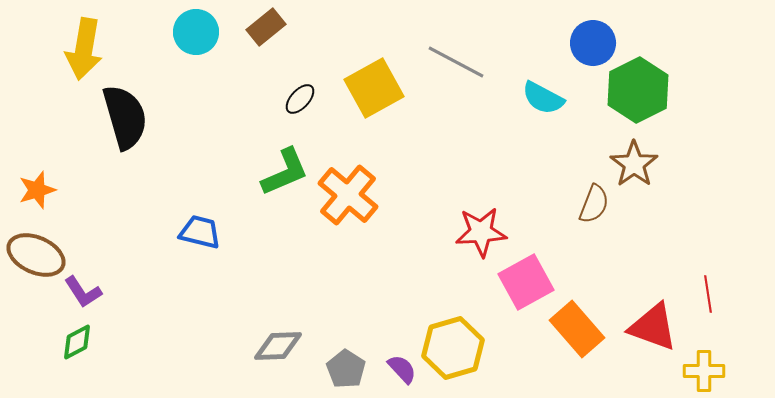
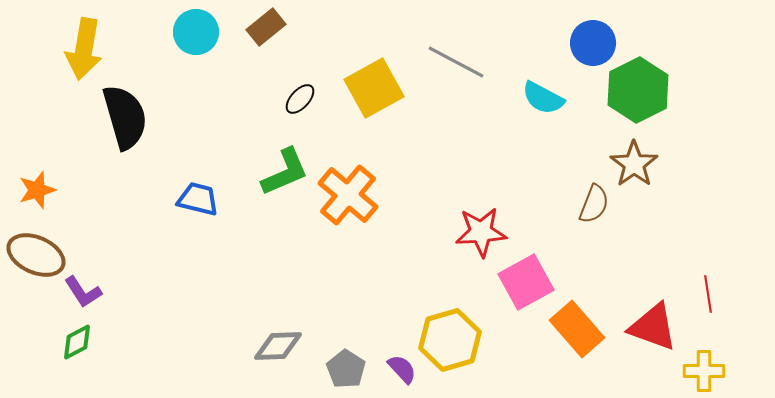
blue trapezoid: moved 2 px left, 33 px up
yellow hexagon: moved 3 px left, 8 px up
